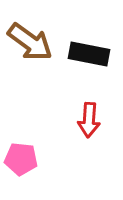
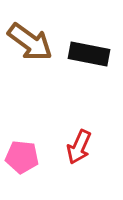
red arrow: moved 10 px left, 27 px down; rotated 20 degrees clockwise
pink pentagon: moved 1 px right, 2 px up
